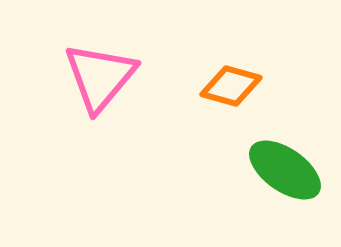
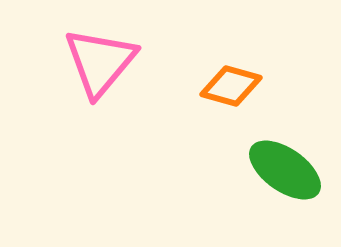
pink triangle: moved 15 px up
